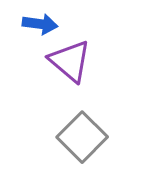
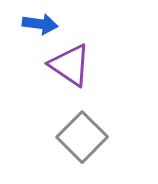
purple triangle: moved 4 px down; rotated 6 degrees counterclockwise
